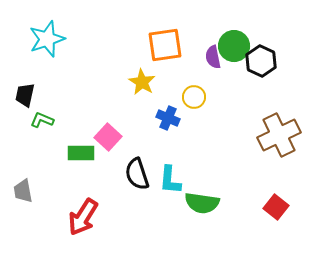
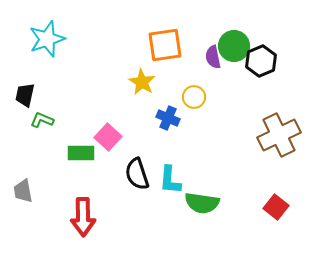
black hexagon: rotated 12 degrees clockwise
red arrow: rotated 33 degrees counterclockwise
